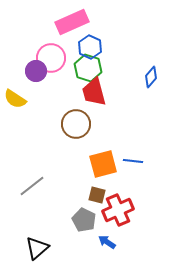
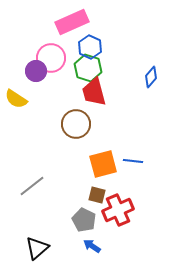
yellow semicircle: moved 1 px right
blue arrow: moved 15 px left, 4 px down
